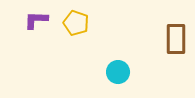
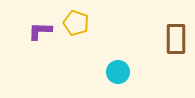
purple L-shape: moved 4 px right, 11 px down
